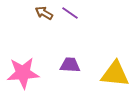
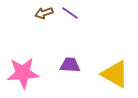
brown arrow: rotated 48 degrees counterclockwise
yellow triangle: rotated 24 degrees clockwise
